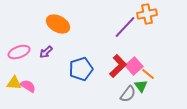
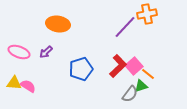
orange ellipse: rotated 20 degrees counterclockwise
pink ellipse: rotated 40 degrees clockwise
green triangle: rotated 48 degrees clockwise
gray semicircle: moved 2 px right
